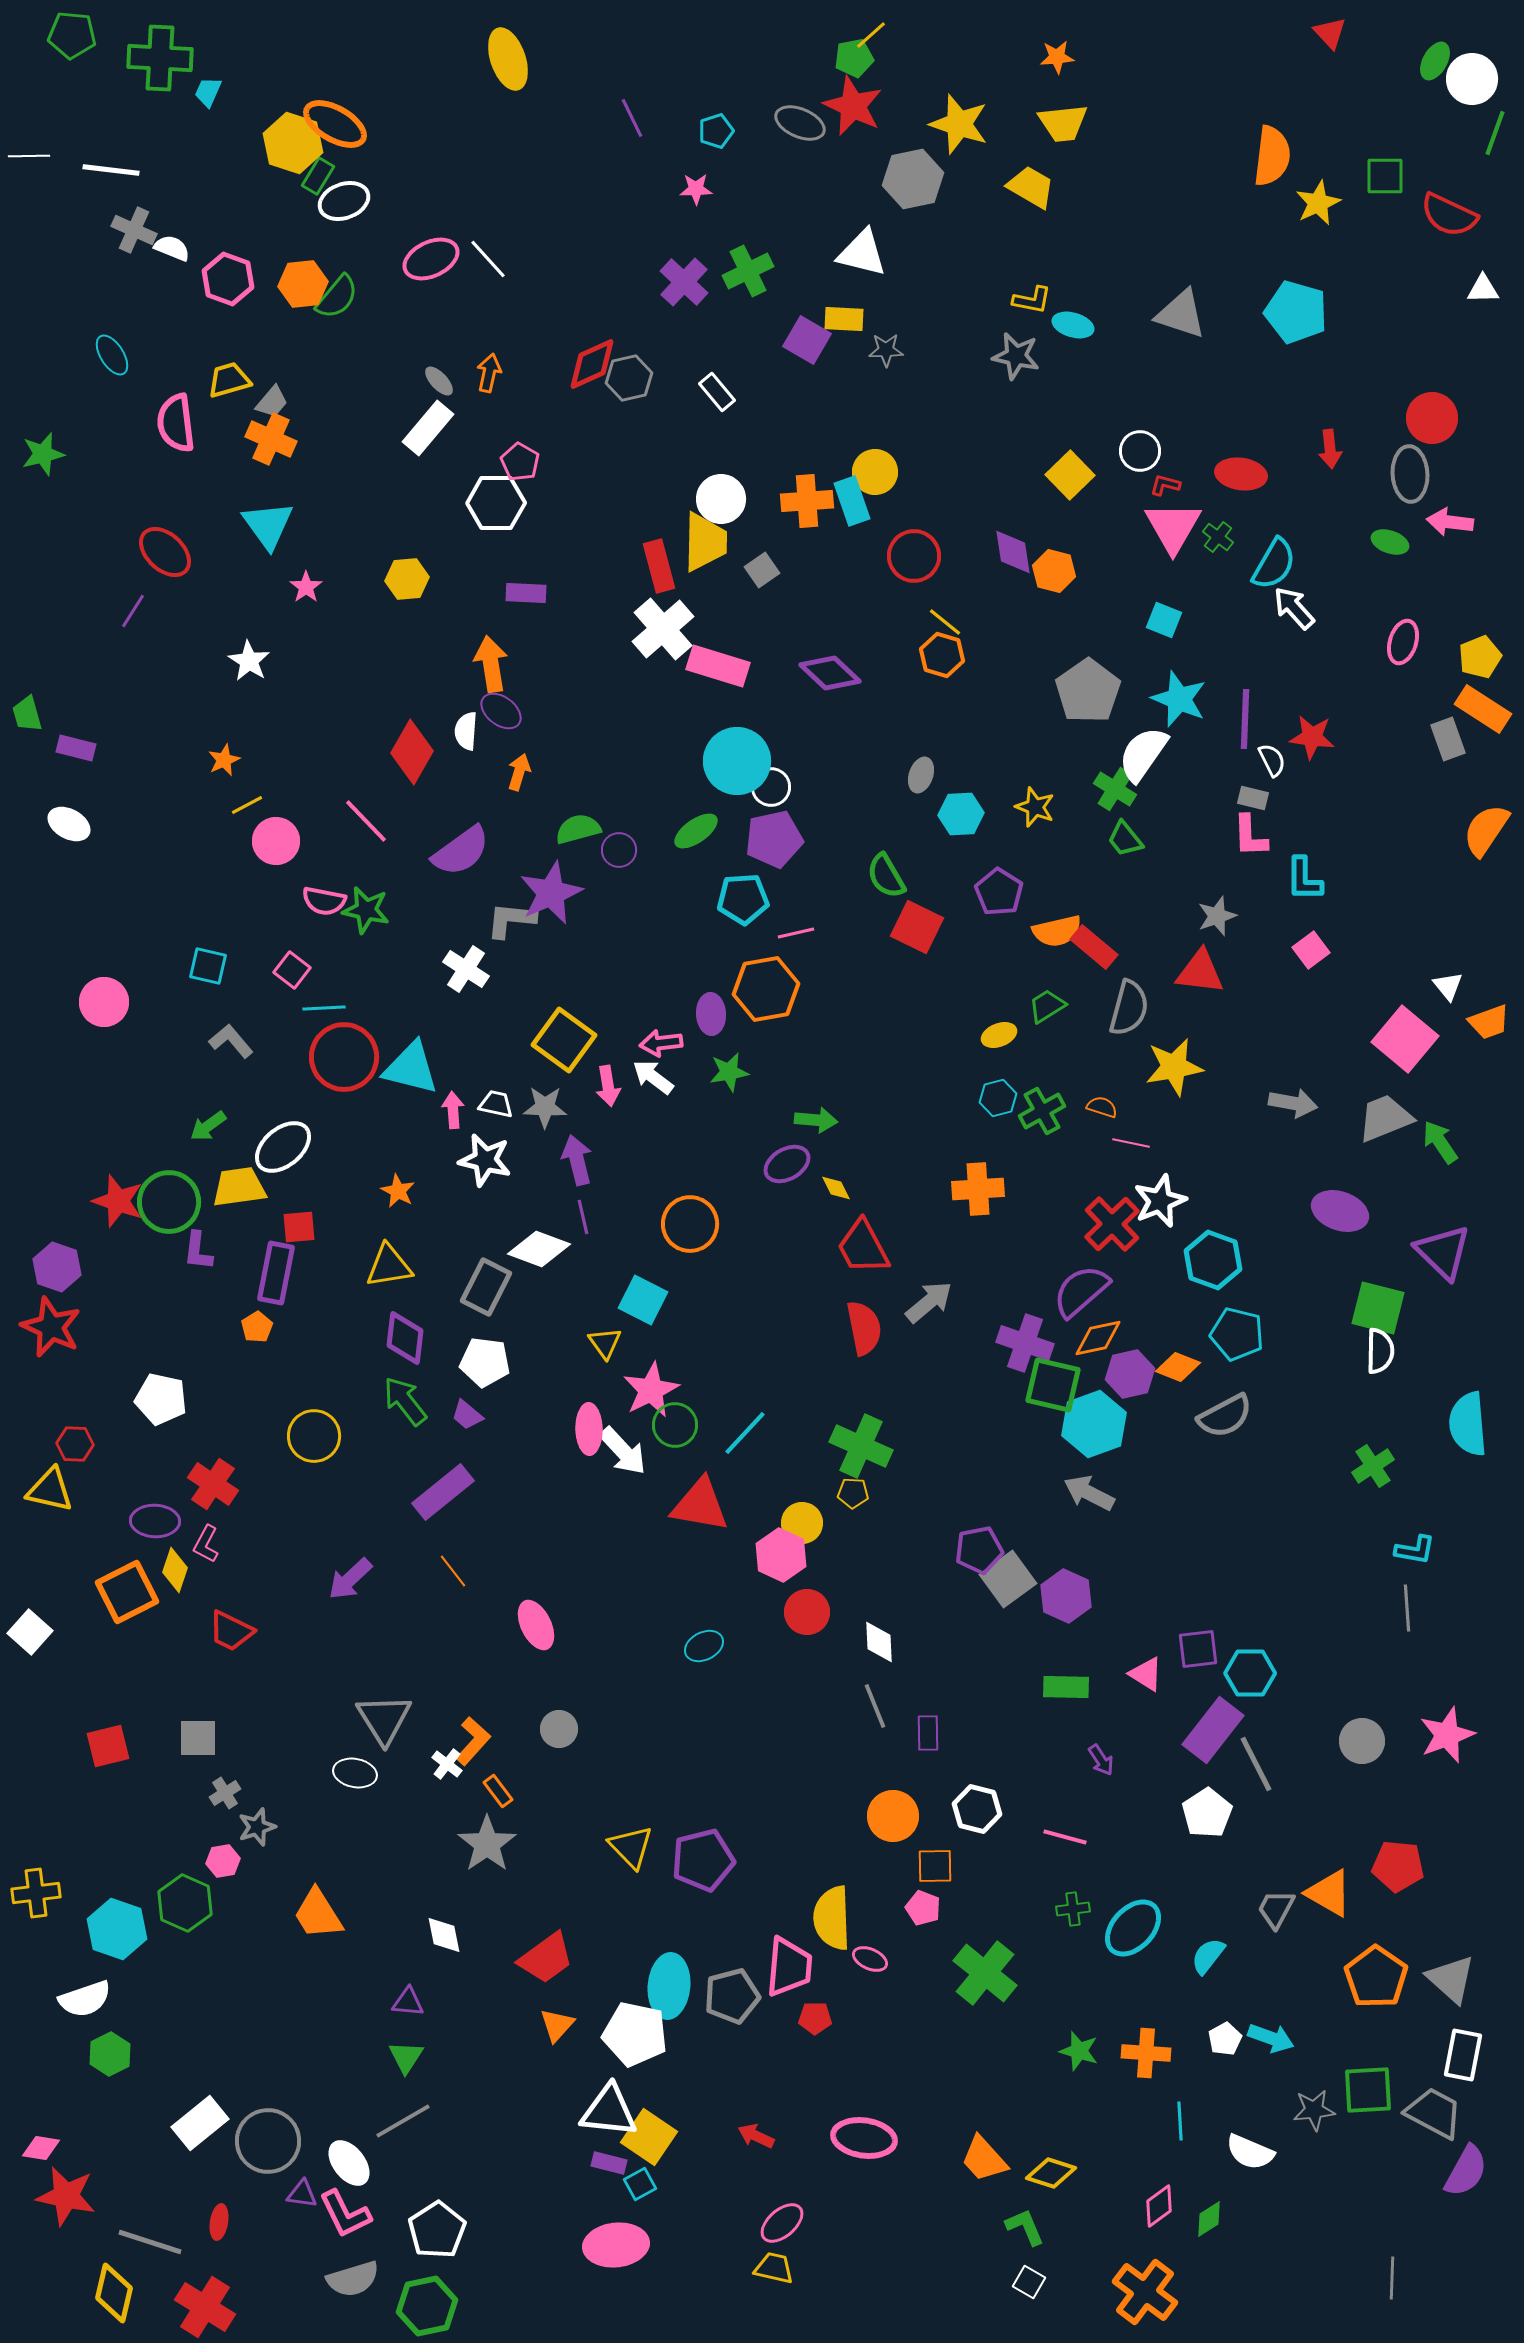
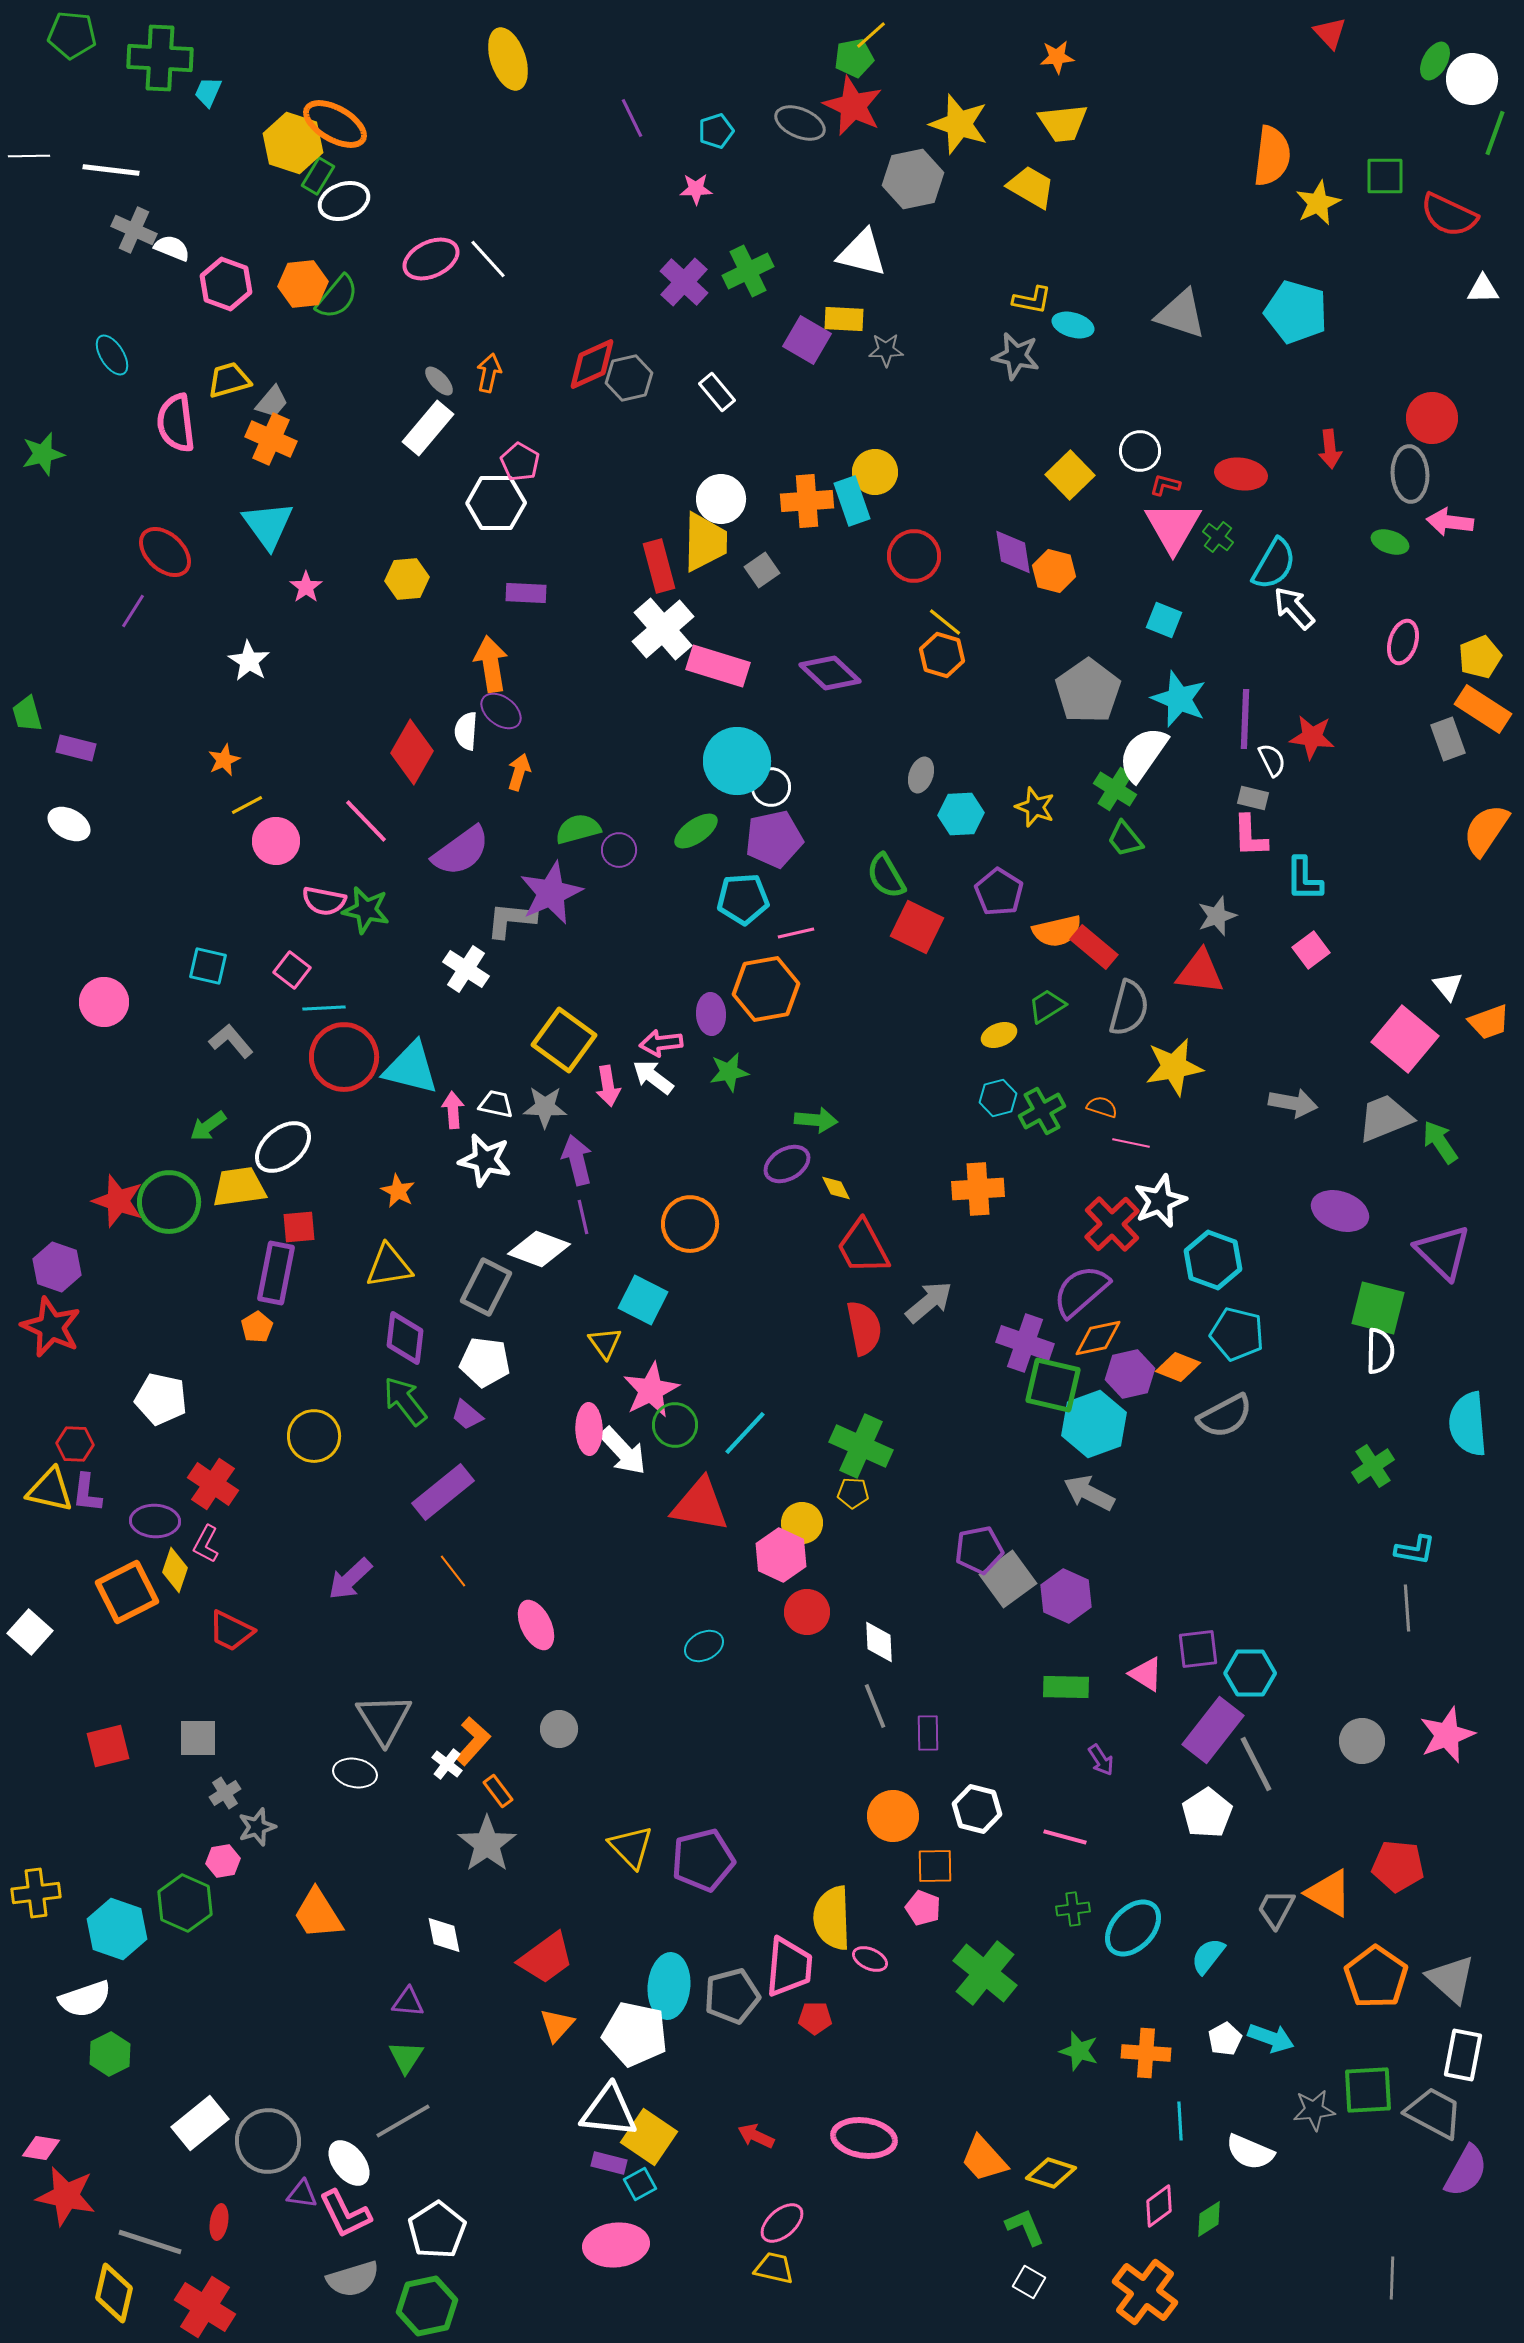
pink hexagon at (228, 279): moved 2 px left, 5 px down
purple L-shape at (198, 1251): moved 111 px left, 242 px down
